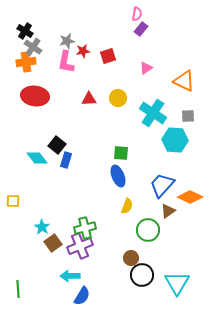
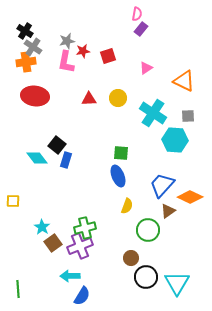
black circle: moved 4 px right, 2 px down
